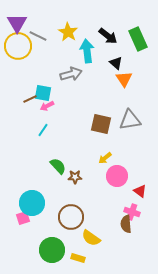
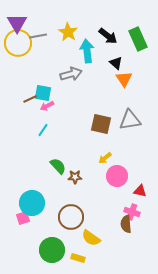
gray line: rotated 36 degrees counterclockwise
yellow circle: moved 3 px up
red triangle: rotated 24 degrees counterclockwise
